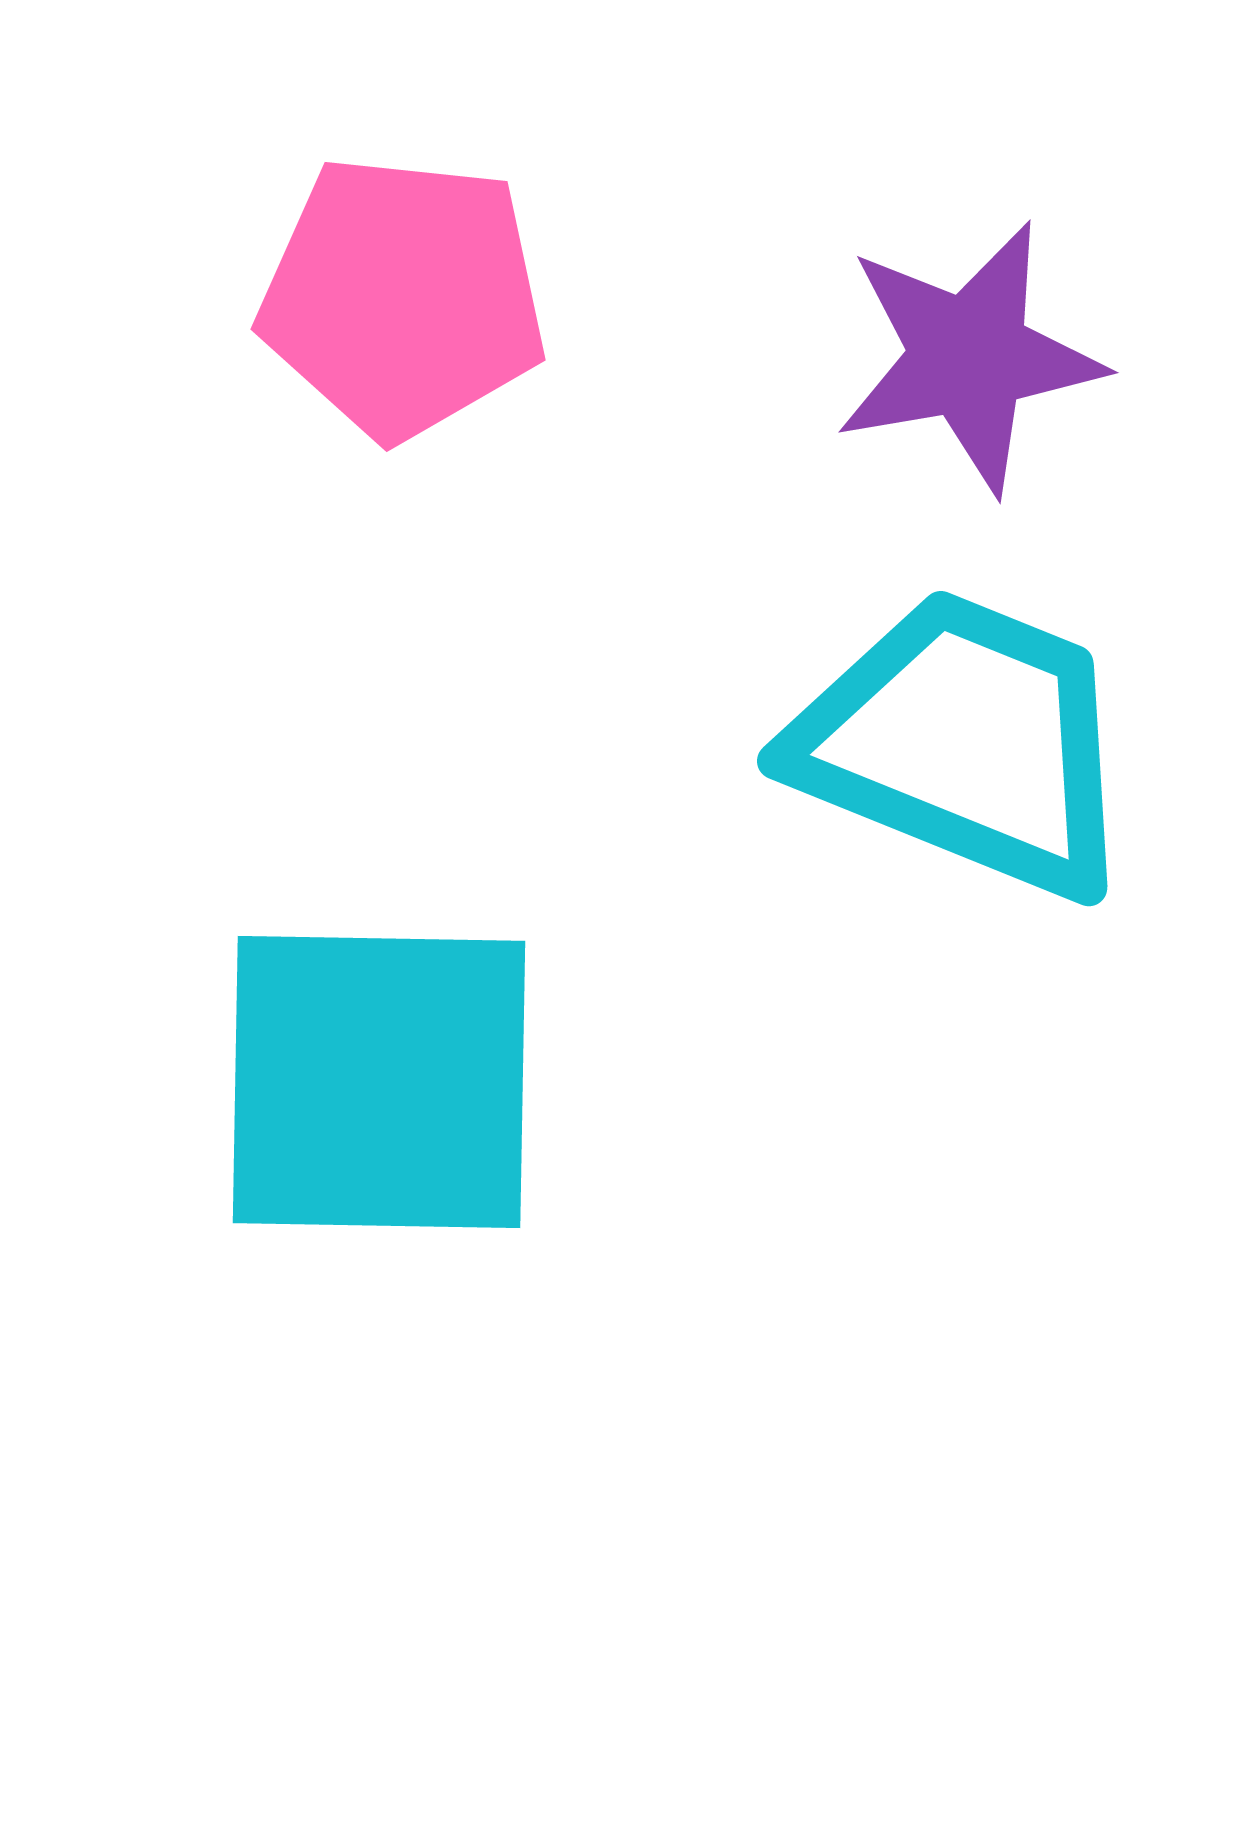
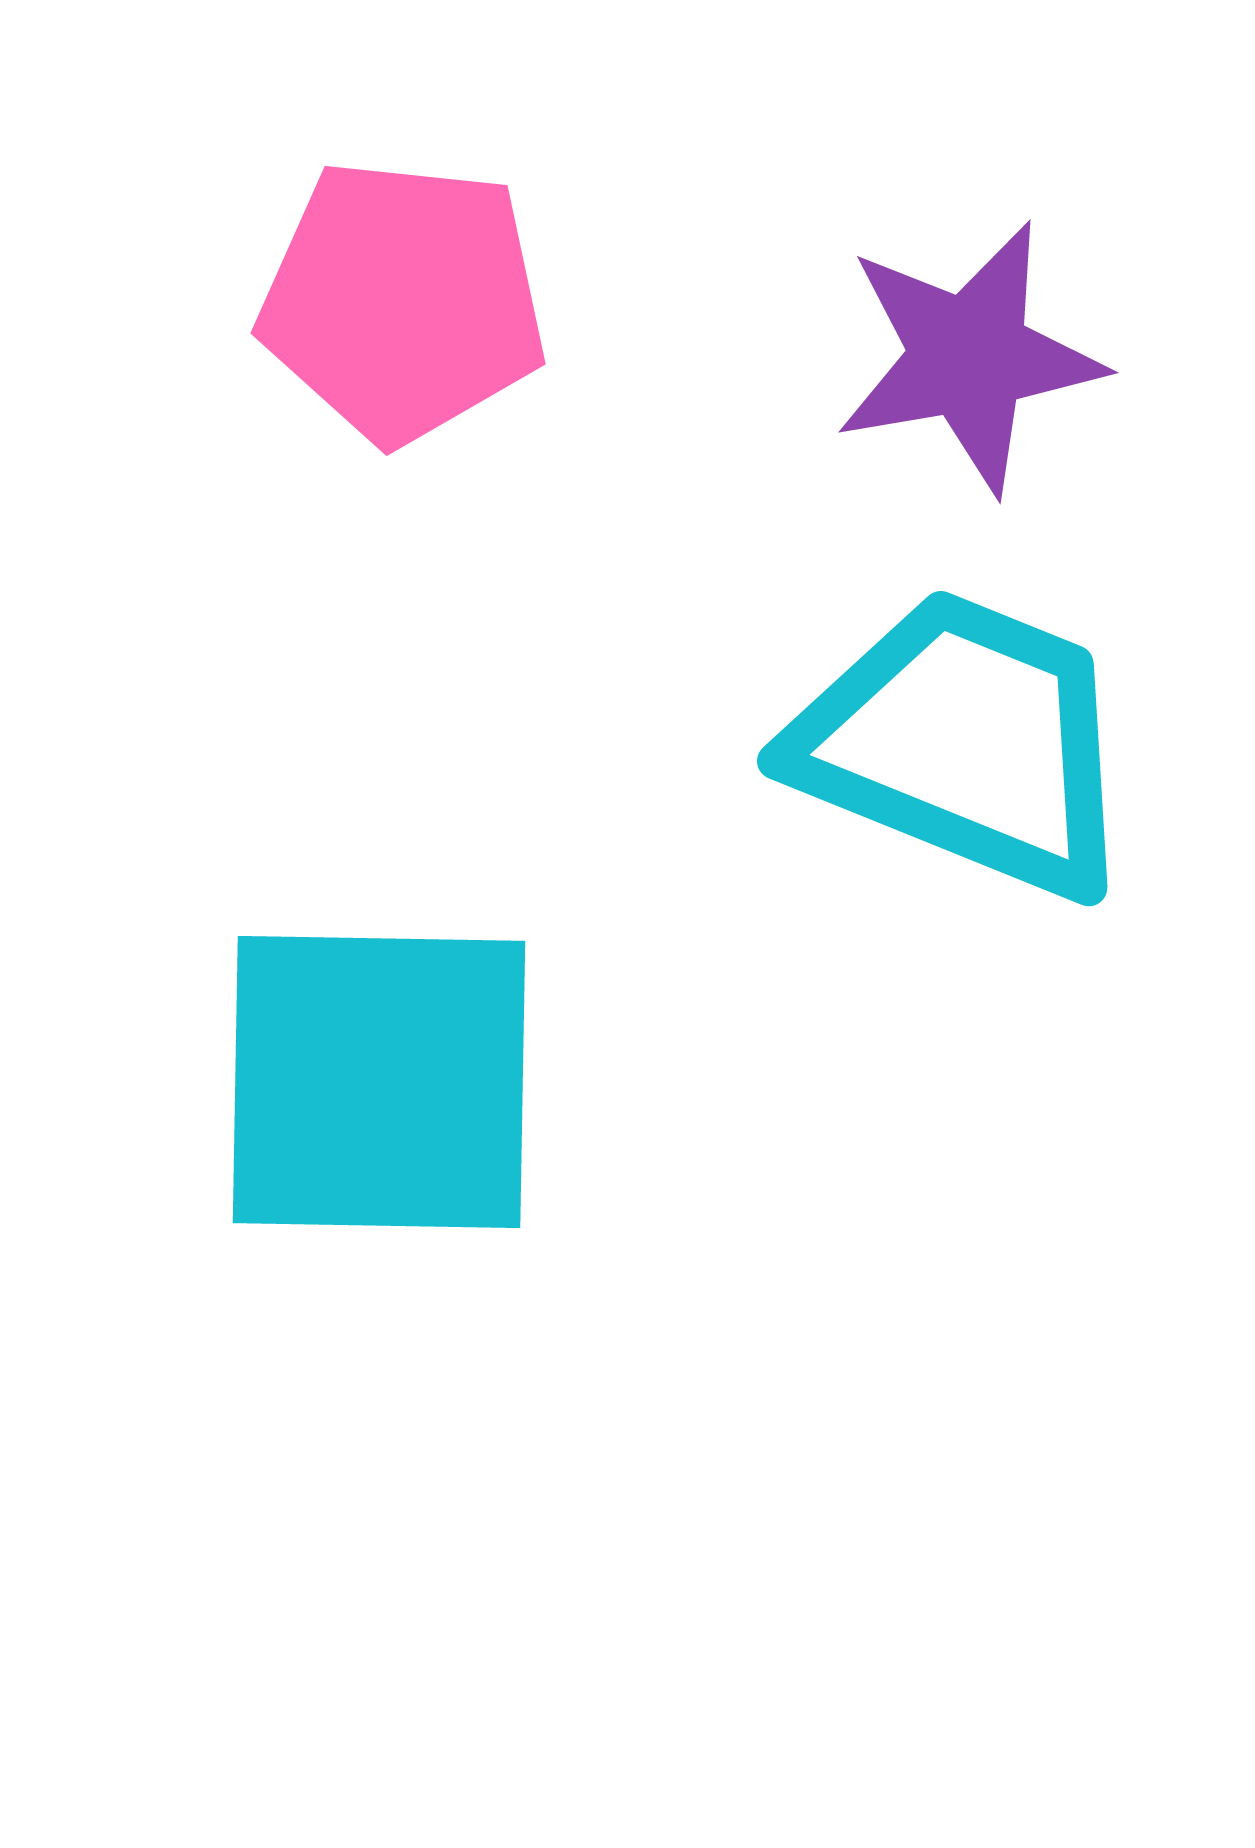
pink pentagon: moved 4 px down
